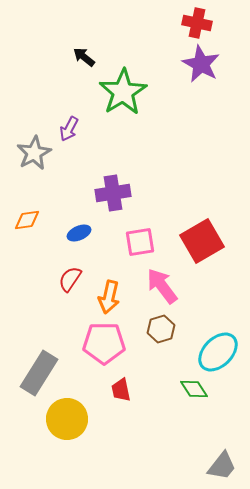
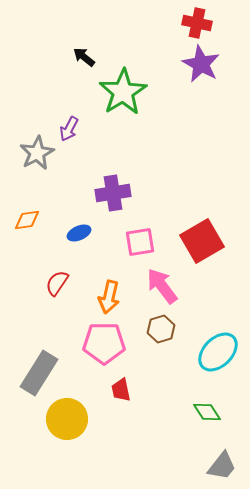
gray star: moved 3 px right
red semicircle: moved 13 px left, 4 px down
green diamond: moved 13 px right, 23 px down
